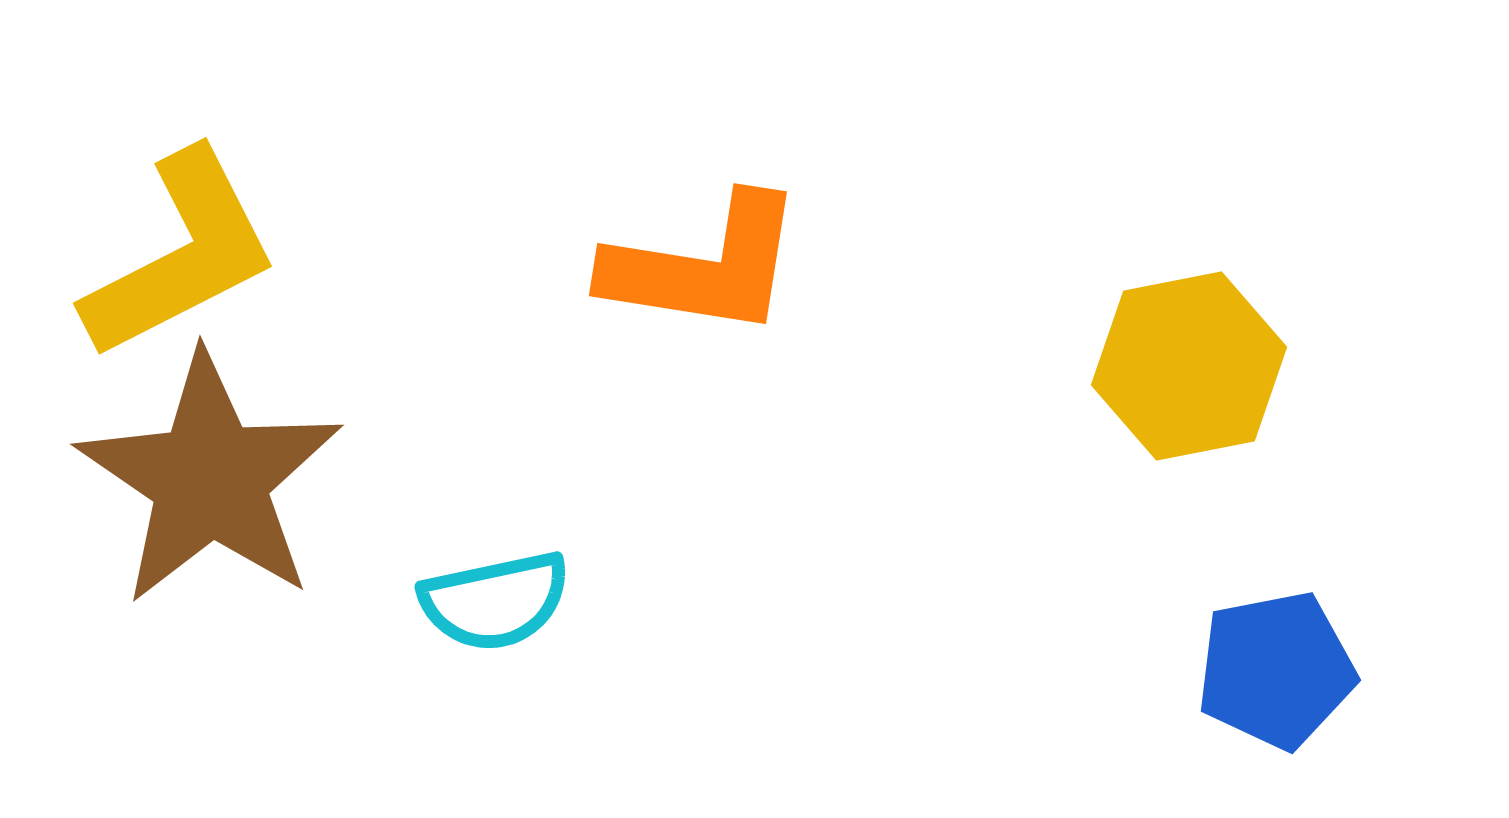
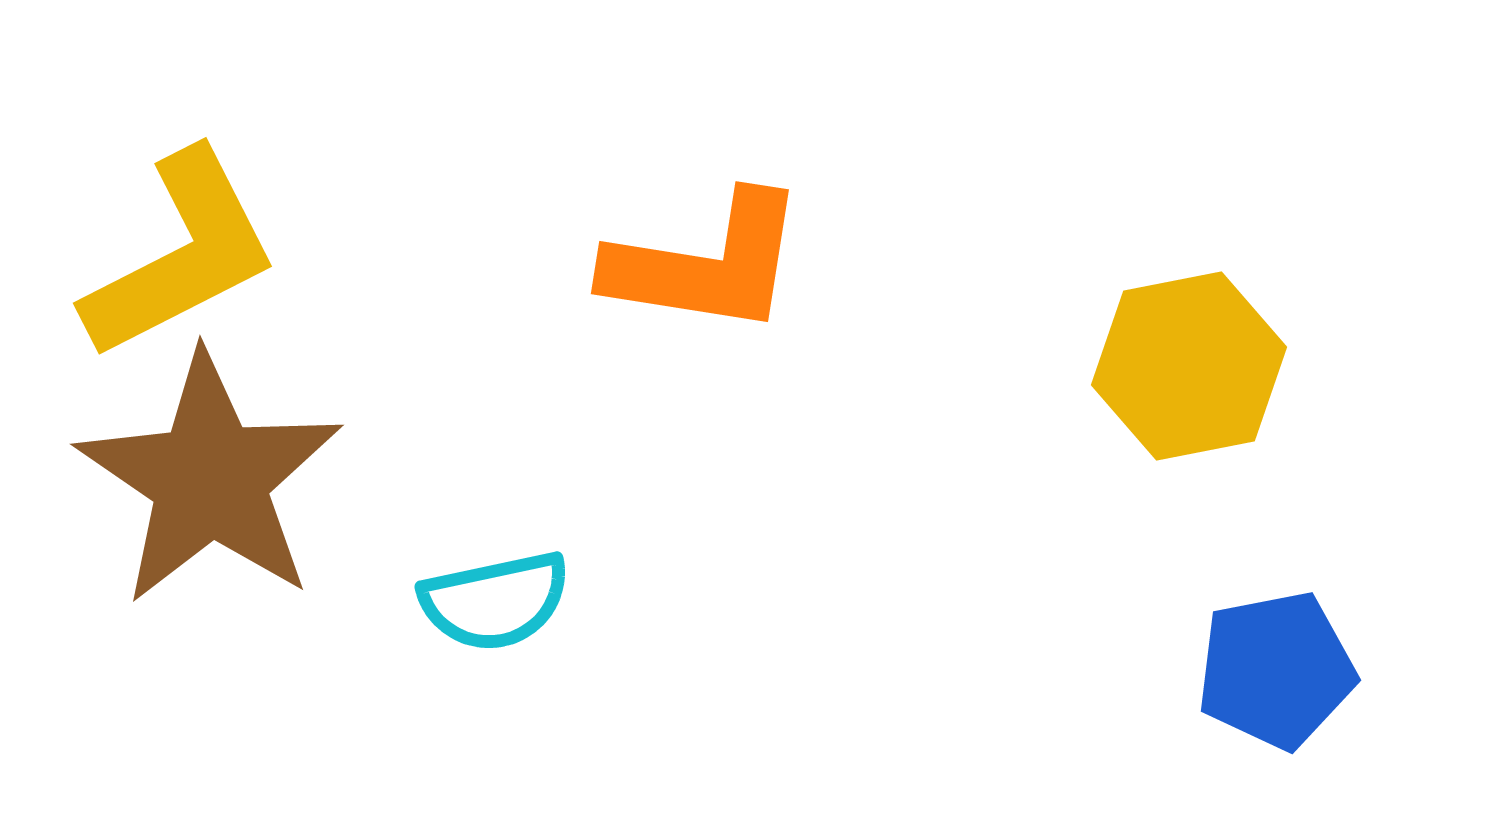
orange L-shape: moved 2 px right, 2 px up
